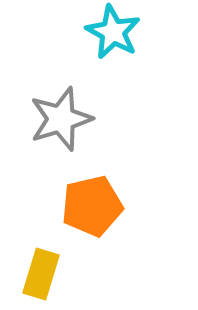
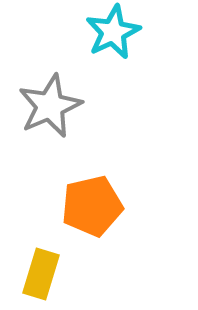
cyan star: rotated 18 degrees clockwise
gray star: moved 11 px left, 13 px up; rotated 6 degrees counterclockwise
